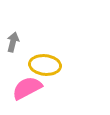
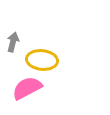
yellow ellipse: moved 3 px left, 5 px up
